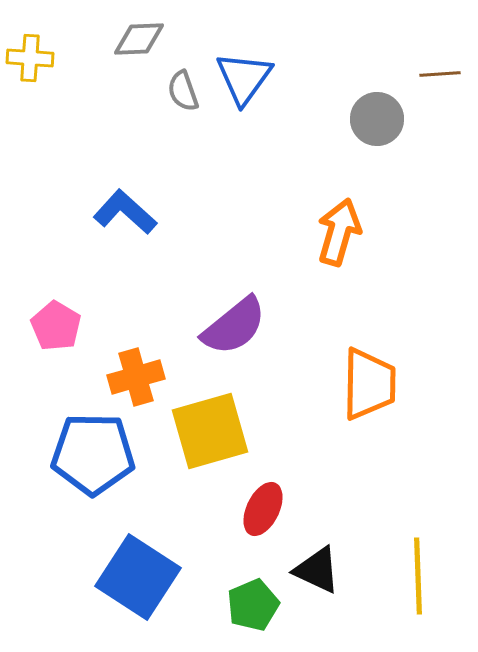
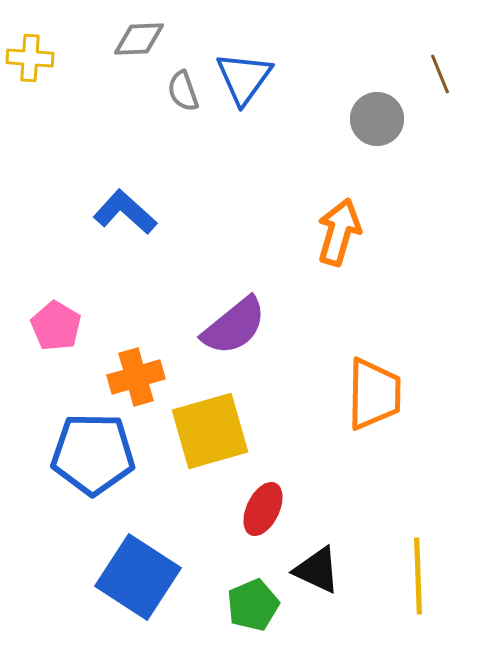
brown line: rotated 72 degrees clockwise
orange trapezoid: moved 5 px right, 10 px down
